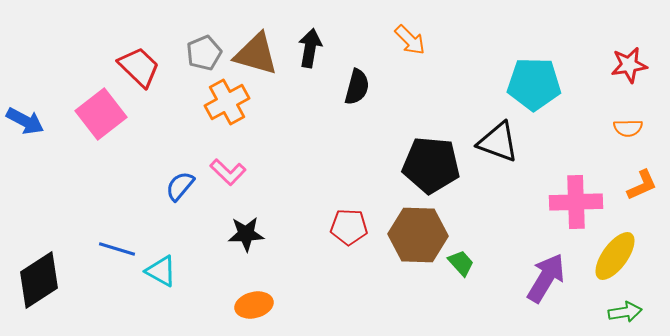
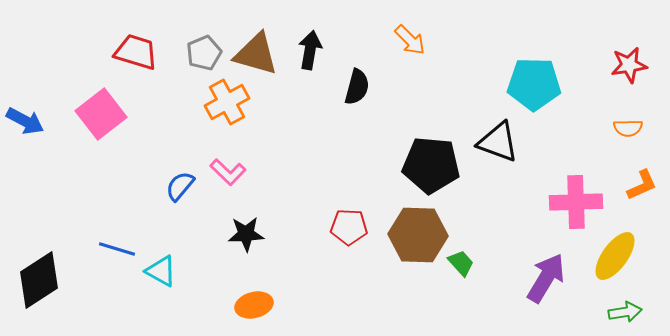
black arrow: moved 2 px down
red trapezoid: moved 3 px left, 15 px up; rotated 27 degrees counterclockwise
